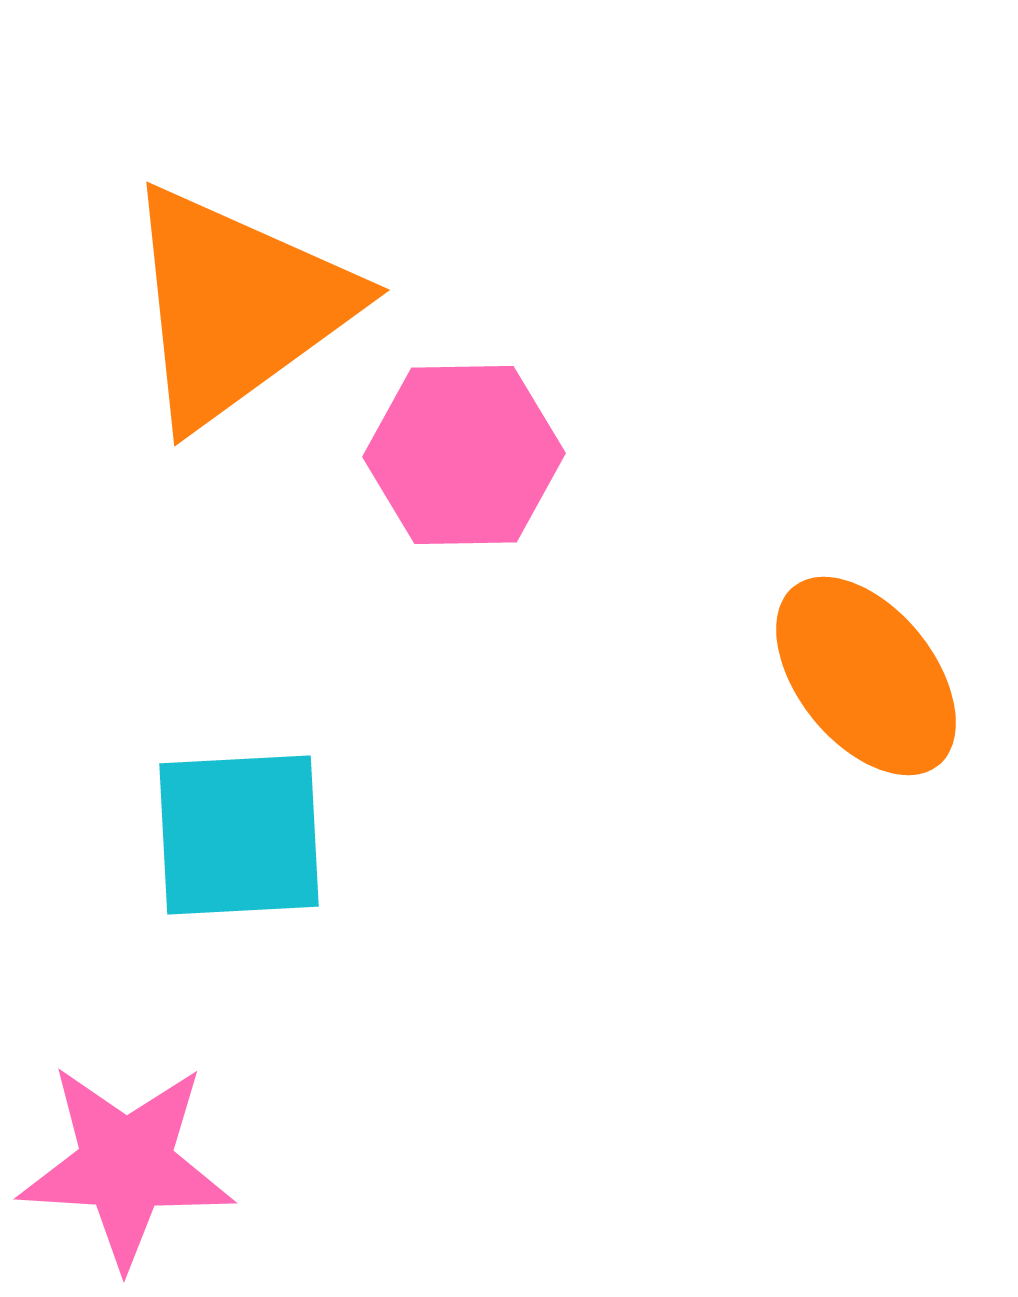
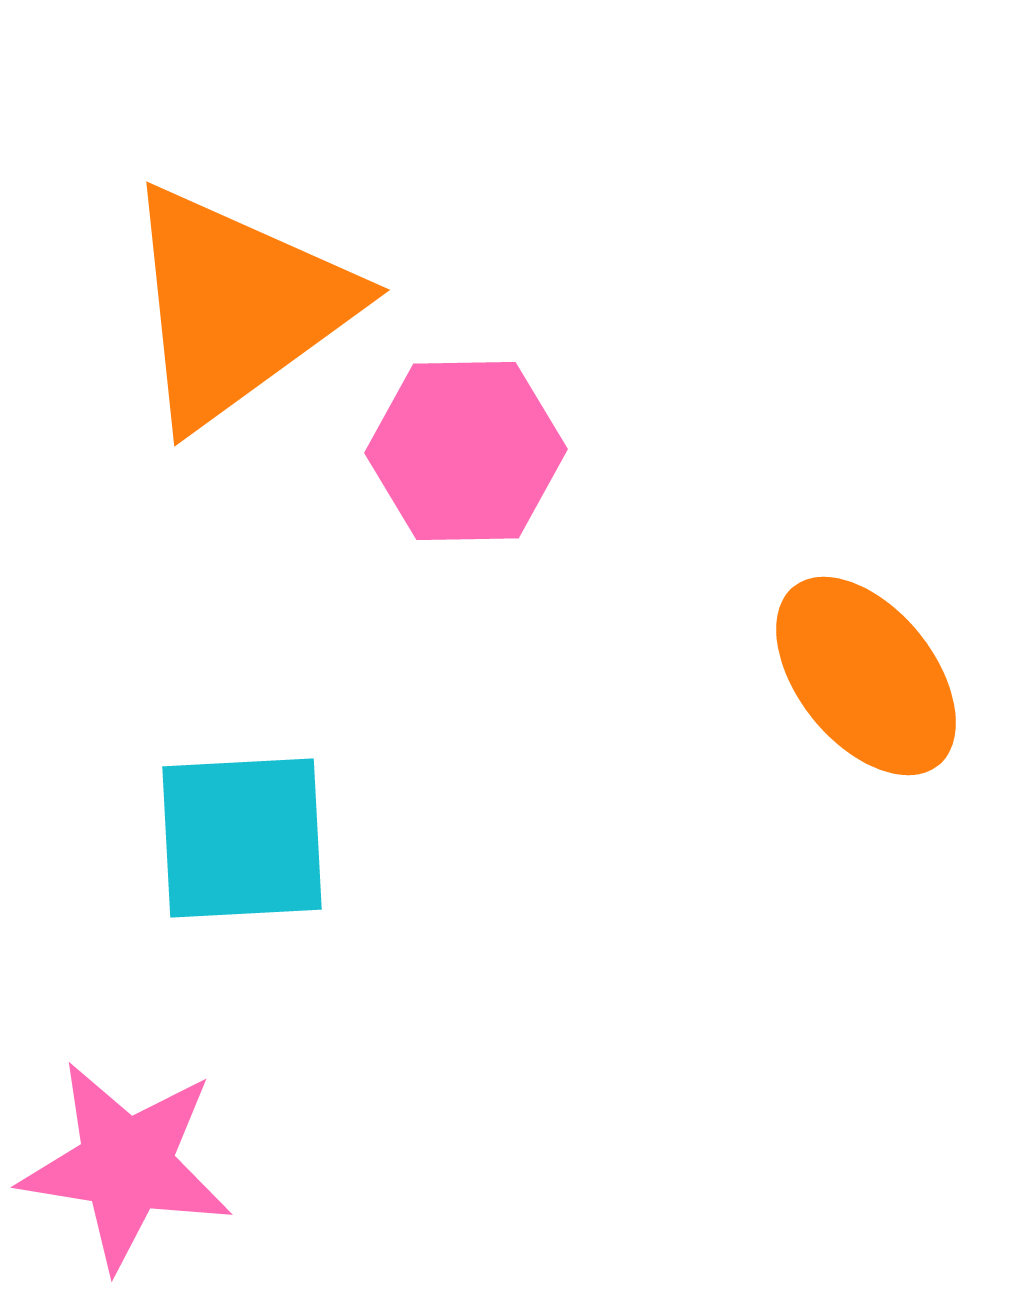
pink hexagon: moved 2 px right, 4 px up
cyan square: moved 3 px right, 3 px down
pink star: rotated 6 degrees clockwise
